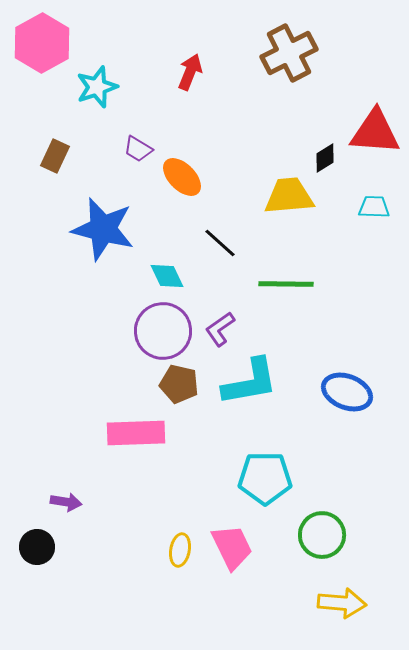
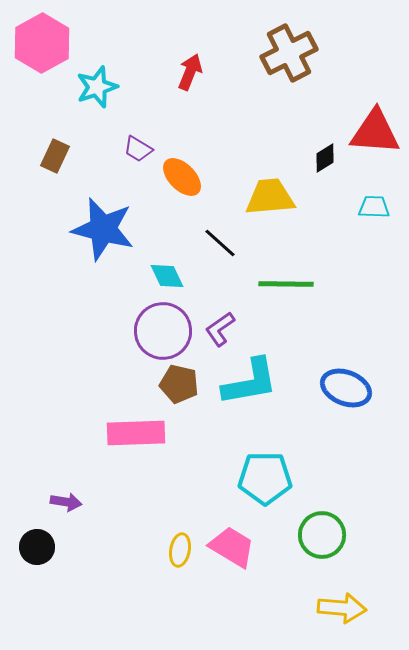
yellow trapezoid: moved 19 px left, 1 px down
blue ellipse: moved 1 px left, 4 px up
pink trapezoid: rotated 33 degrees counterclockwise
yellow arrow: moved 5 px down
